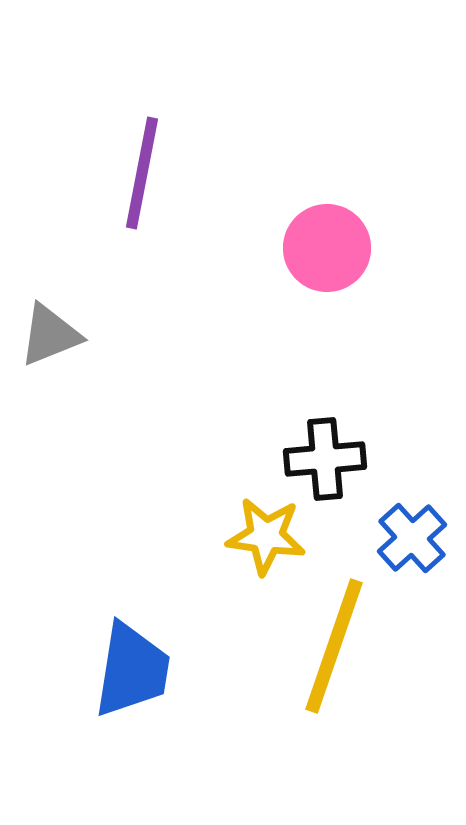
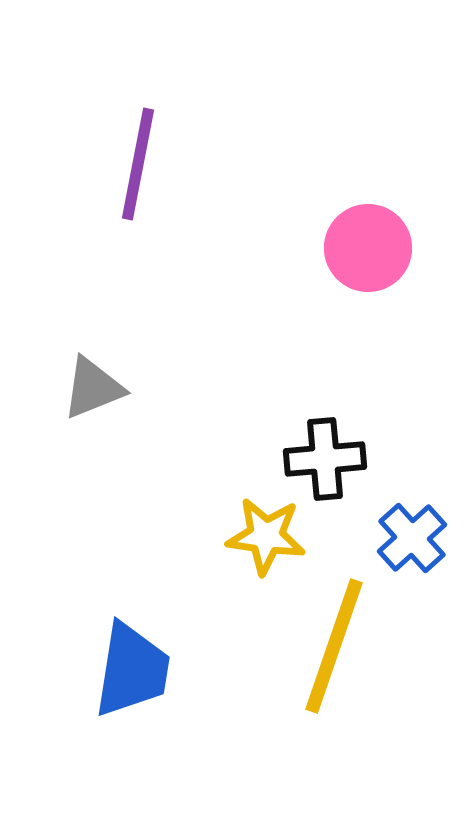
purple line: moved 4 px left, 9 px up
pink circle: moved 41 px right
gray triangle: moved 43 px right, 53 px down
